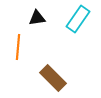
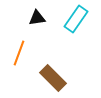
cyan rectangle: moved 2 px left
orange line: moved 1 px right, 6 px down; rotated 15 degrees clockwise
